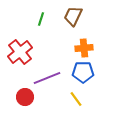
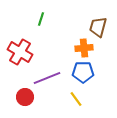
brown trapezoid: moved 25 px right, 11 px down; rotated 10 degrees counterclockwise
red cross: rotated 20 degrees counterclockwise
